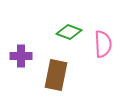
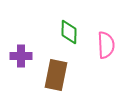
green diamond: rotated 70 degrees clockwise
pink semicircle: moved 3 px right, 1 px down
